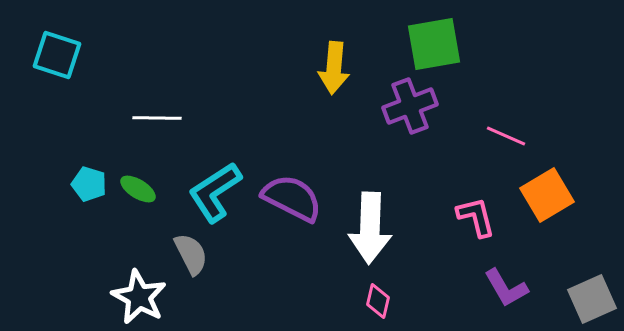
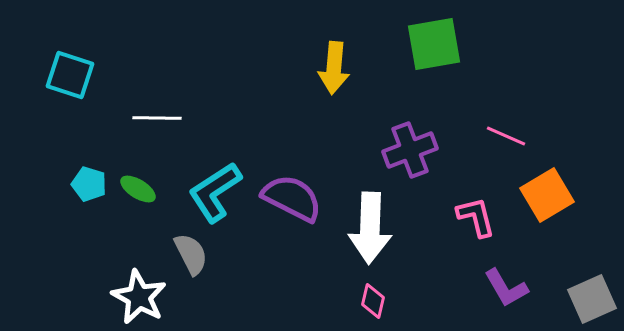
cyan square: moved 13 px right, 20 px down
purple cross: moved 44 px down
pink diamond: moved 5 px left
